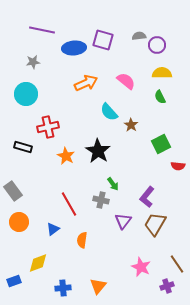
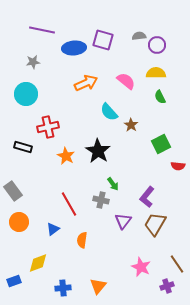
yellow semicircle: moved 6 px left
